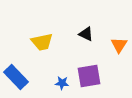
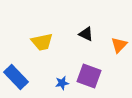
orange triangle: rotated 12 degrees clockwise
purple square: rotated 30 degrees clockwise
blue star: rotated 16 degrees counterclockwise
